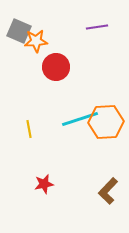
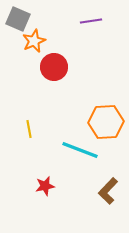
purple line: moved 6 px left, 6 px up
gray square: moved 1 px left, 12 px up
orange star: moved 2 px left; rotated 20 degrees counterclockwise
red circle: moved 2 px left
cyan line: moved 31 px down; rotated 39 degrees clockwise
red star: moved 1 px right, 2 px down
